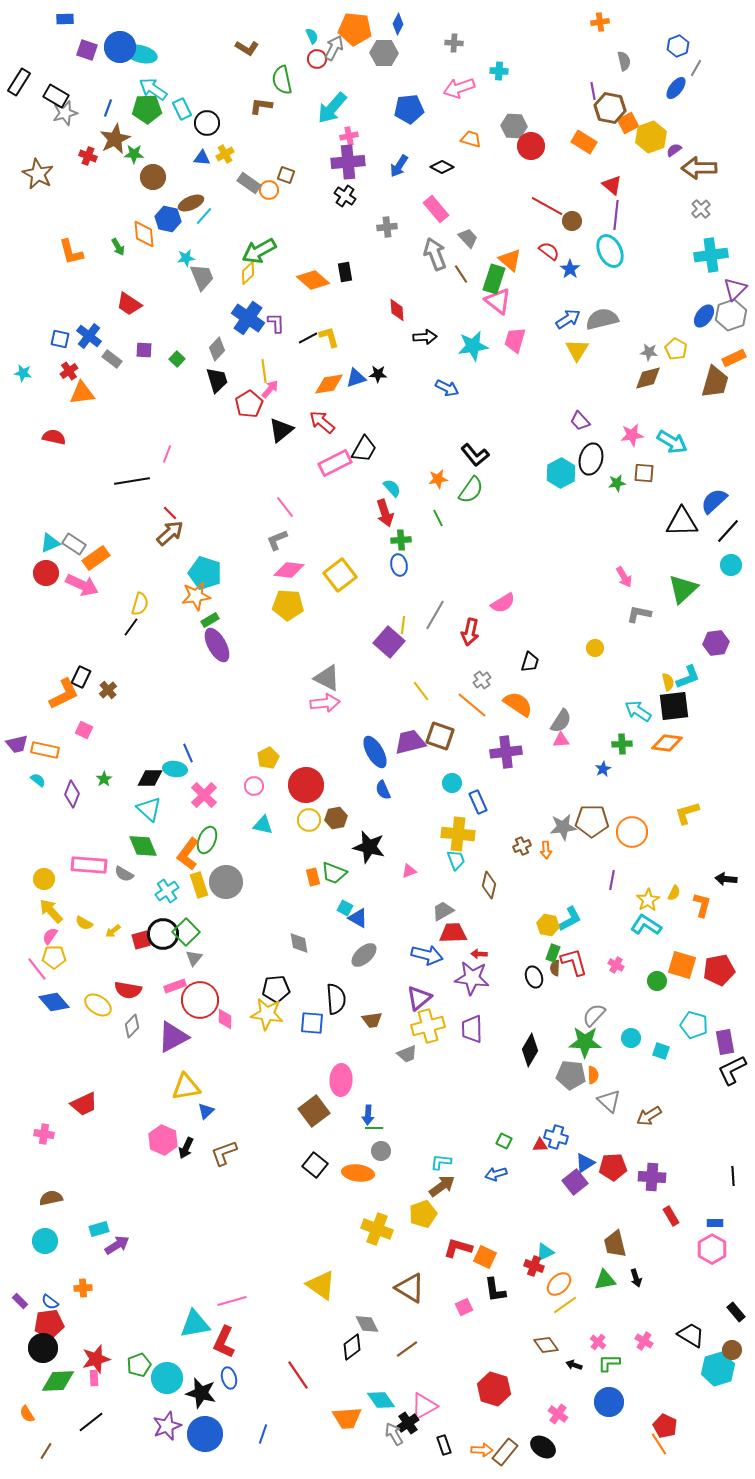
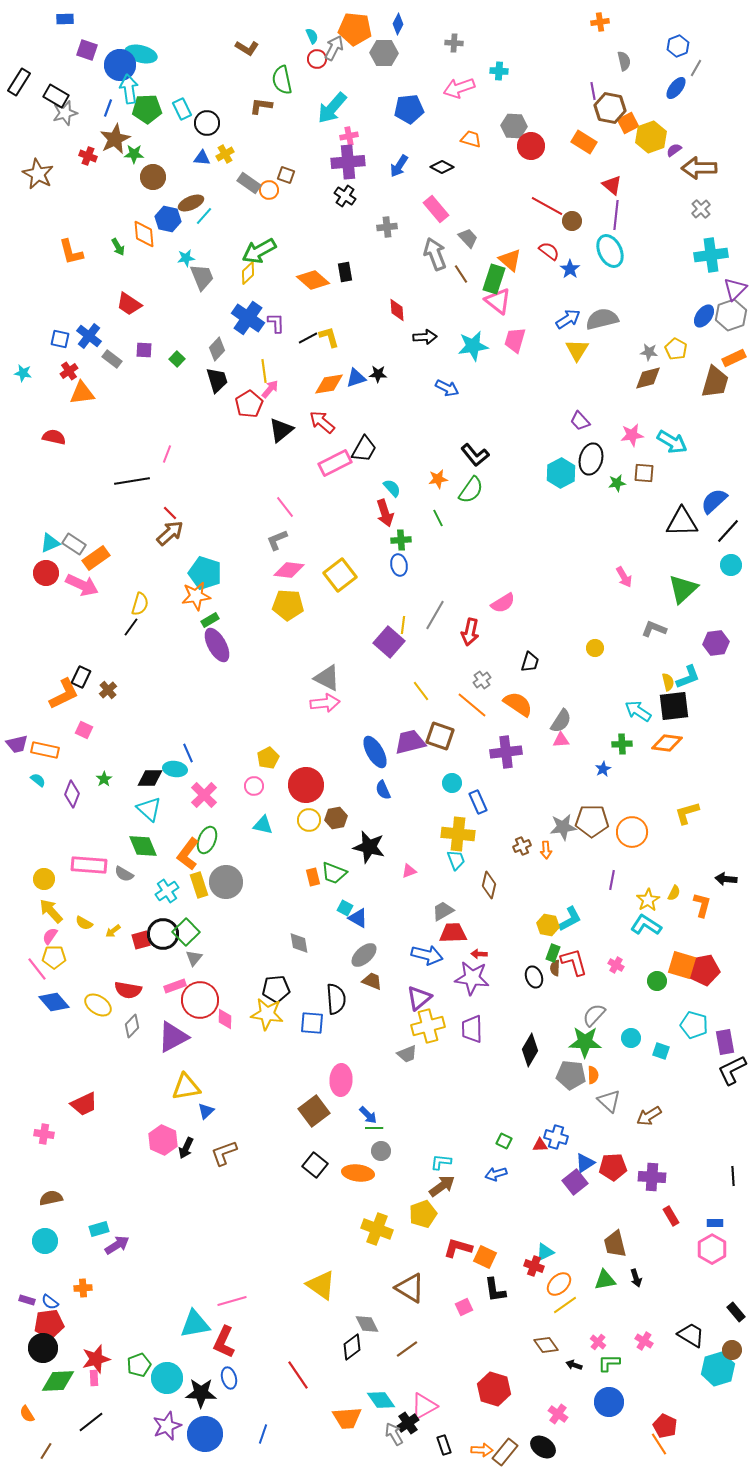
blue circle at (120, 47): moved 18 px down
cyan arrow at (153, 89): moved 24 px left; rotated 48 degrees clockwise
gray L-shape at (639, 614): moved 15 px right, 15 px down; rotated 10 degrees clockwise
red pentagon at (719, 970): moved 15 px left
brown trapezoid at (372, 1020): moved 39 px up; rotated 150 degrees counterclockwise
blue arrow at (368, 1115): rotated 48 degrees counterclockwise
purple rectangle at (20, 1301): moved 7 px right, 1 px up; rotated 28 degrees counterclockwise
black star at (201, 1393): rotated 12 degrees counterclockwise
